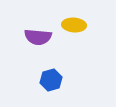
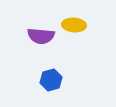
purple semicircle: moved 3 px right, 1 px up
